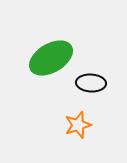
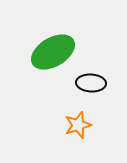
green ellipse: moved 2 px right, 6 px up
